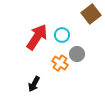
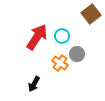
cyan circle: moved 1 px down
